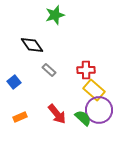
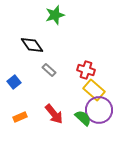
red cross: rotated 18 degrees clockwise
red arrow: moved 3 px left
